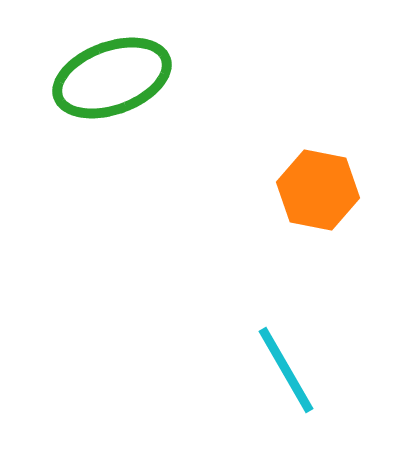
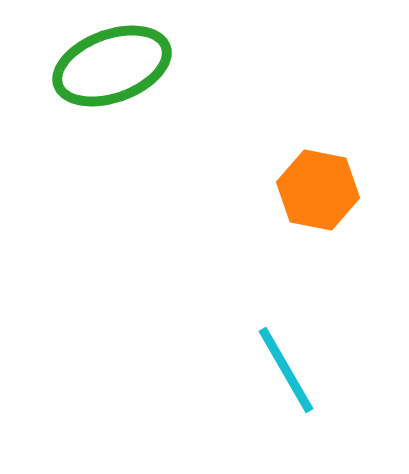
green ellipse: moved 12 px up
